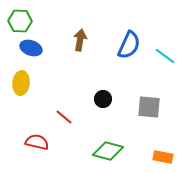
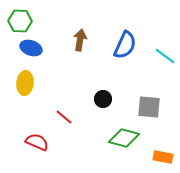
blue semicircle: moved 4 px left
yellow ellipse: moved 4 px right
red semicircle: rotated 10 degrees clockwise
green diamond: moved 16 px right, 13 px up
